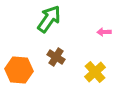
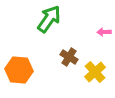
brown cross: moved 13 px right
